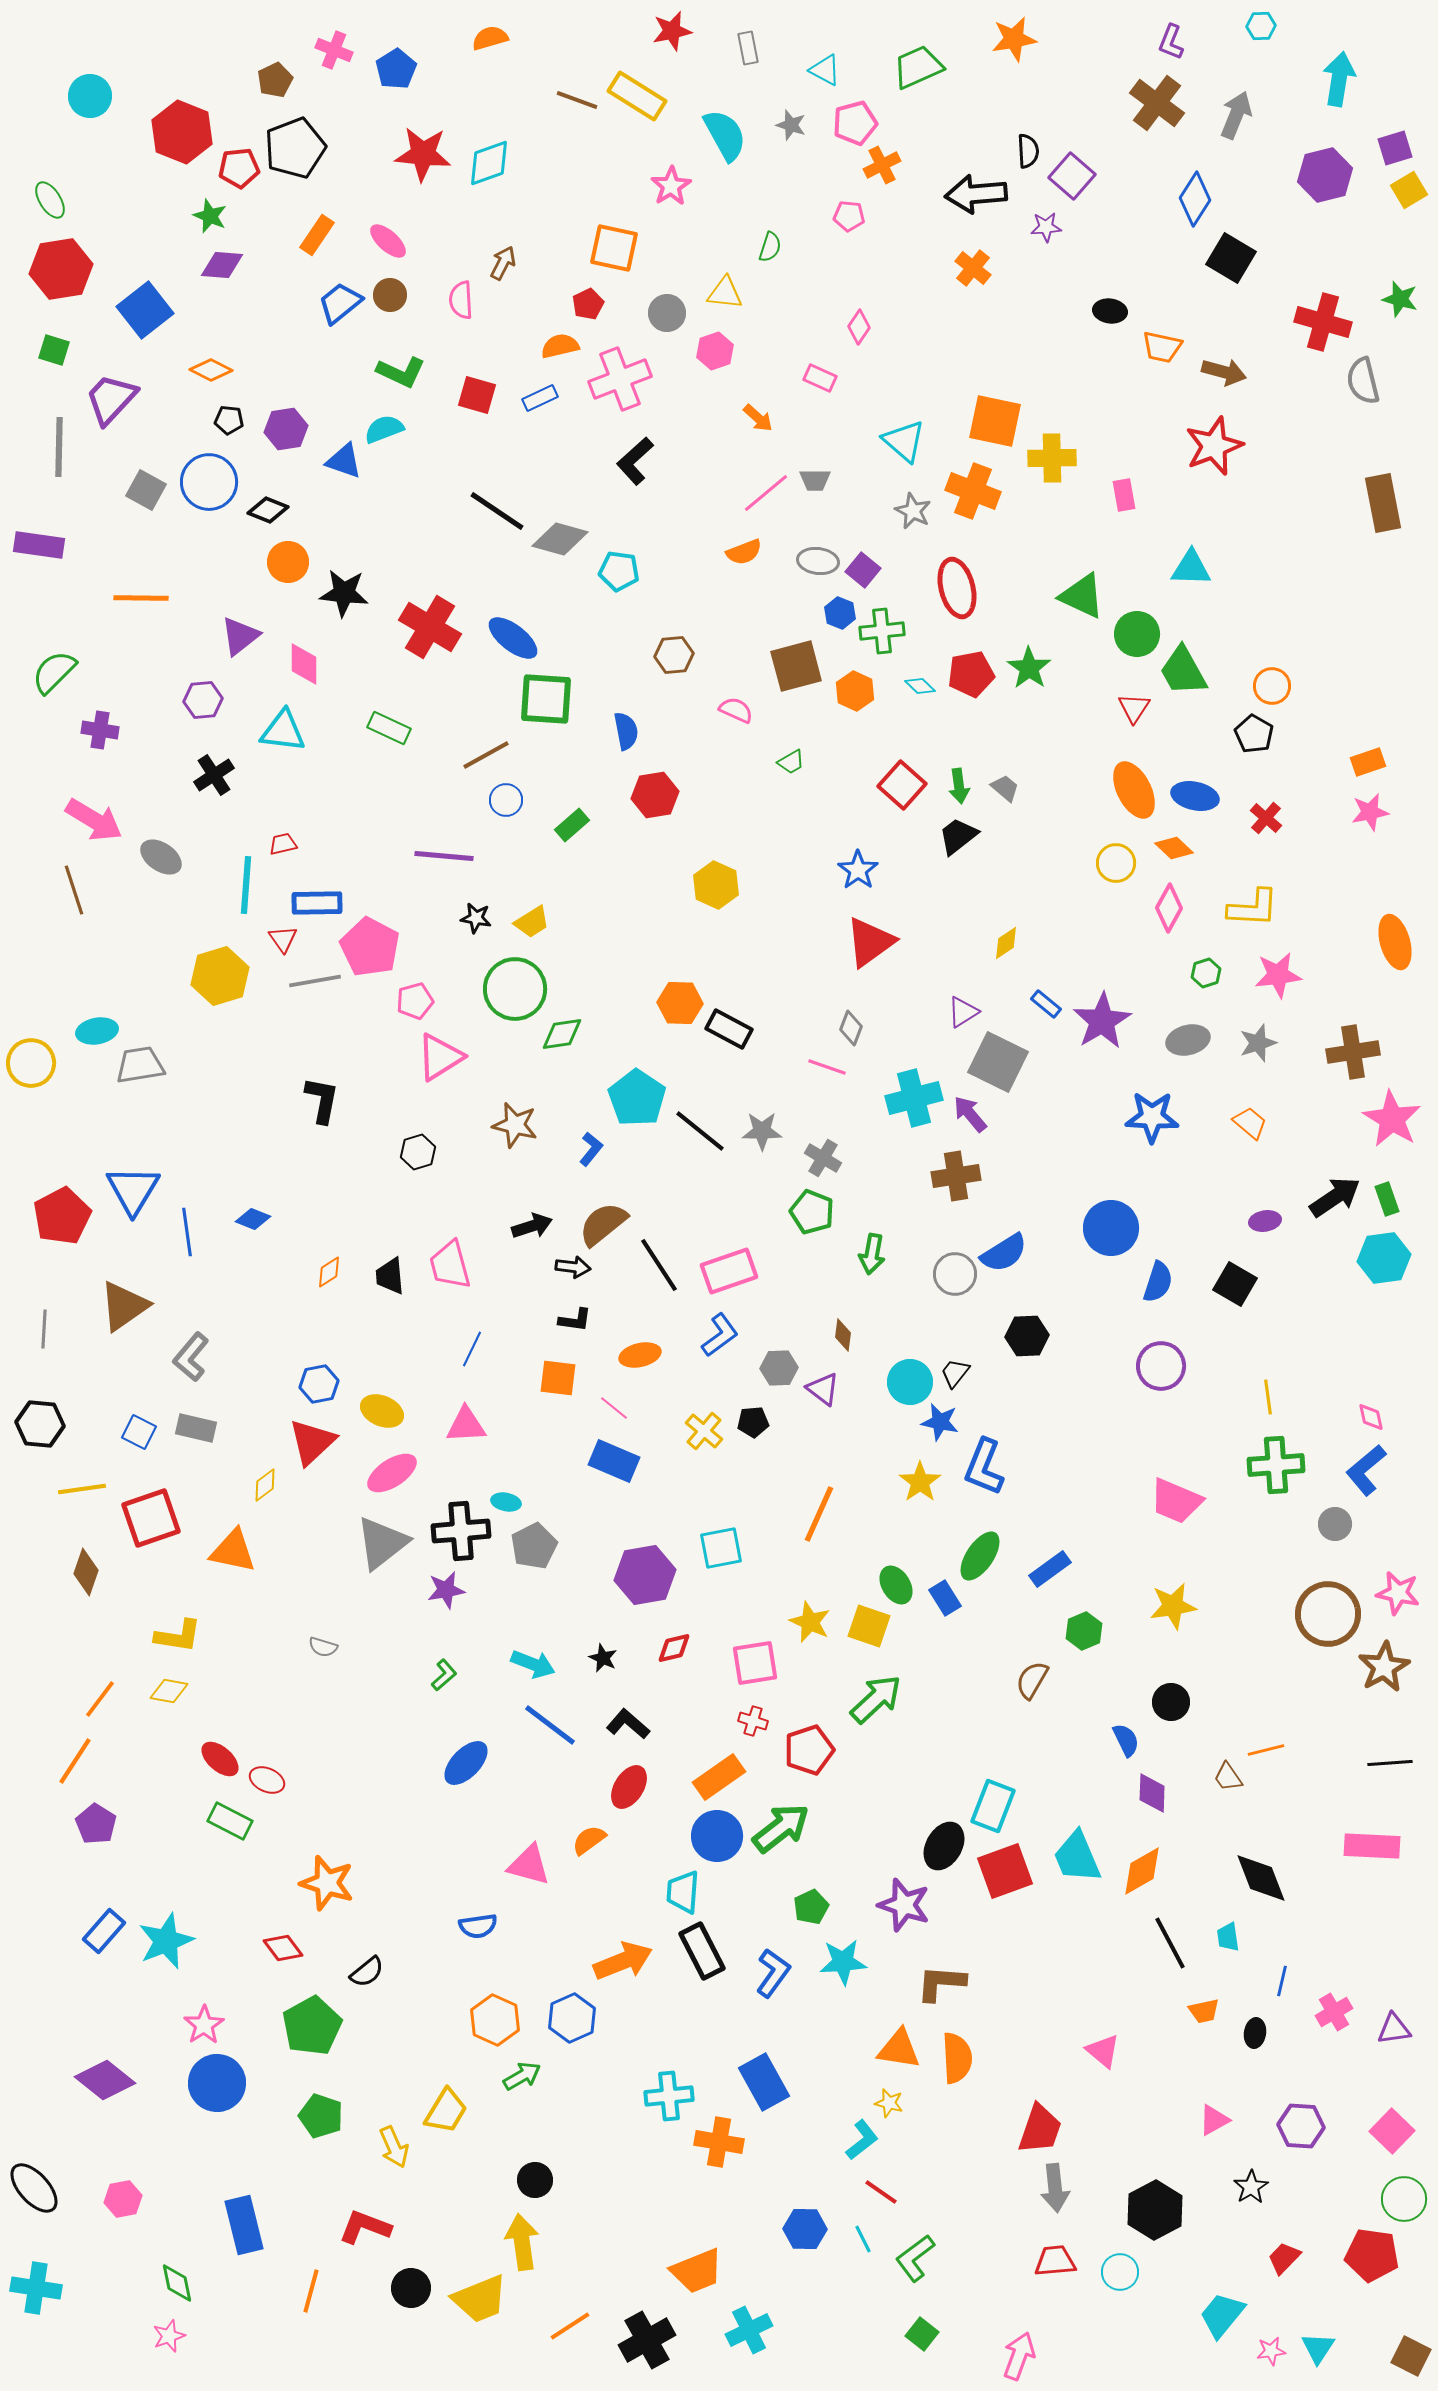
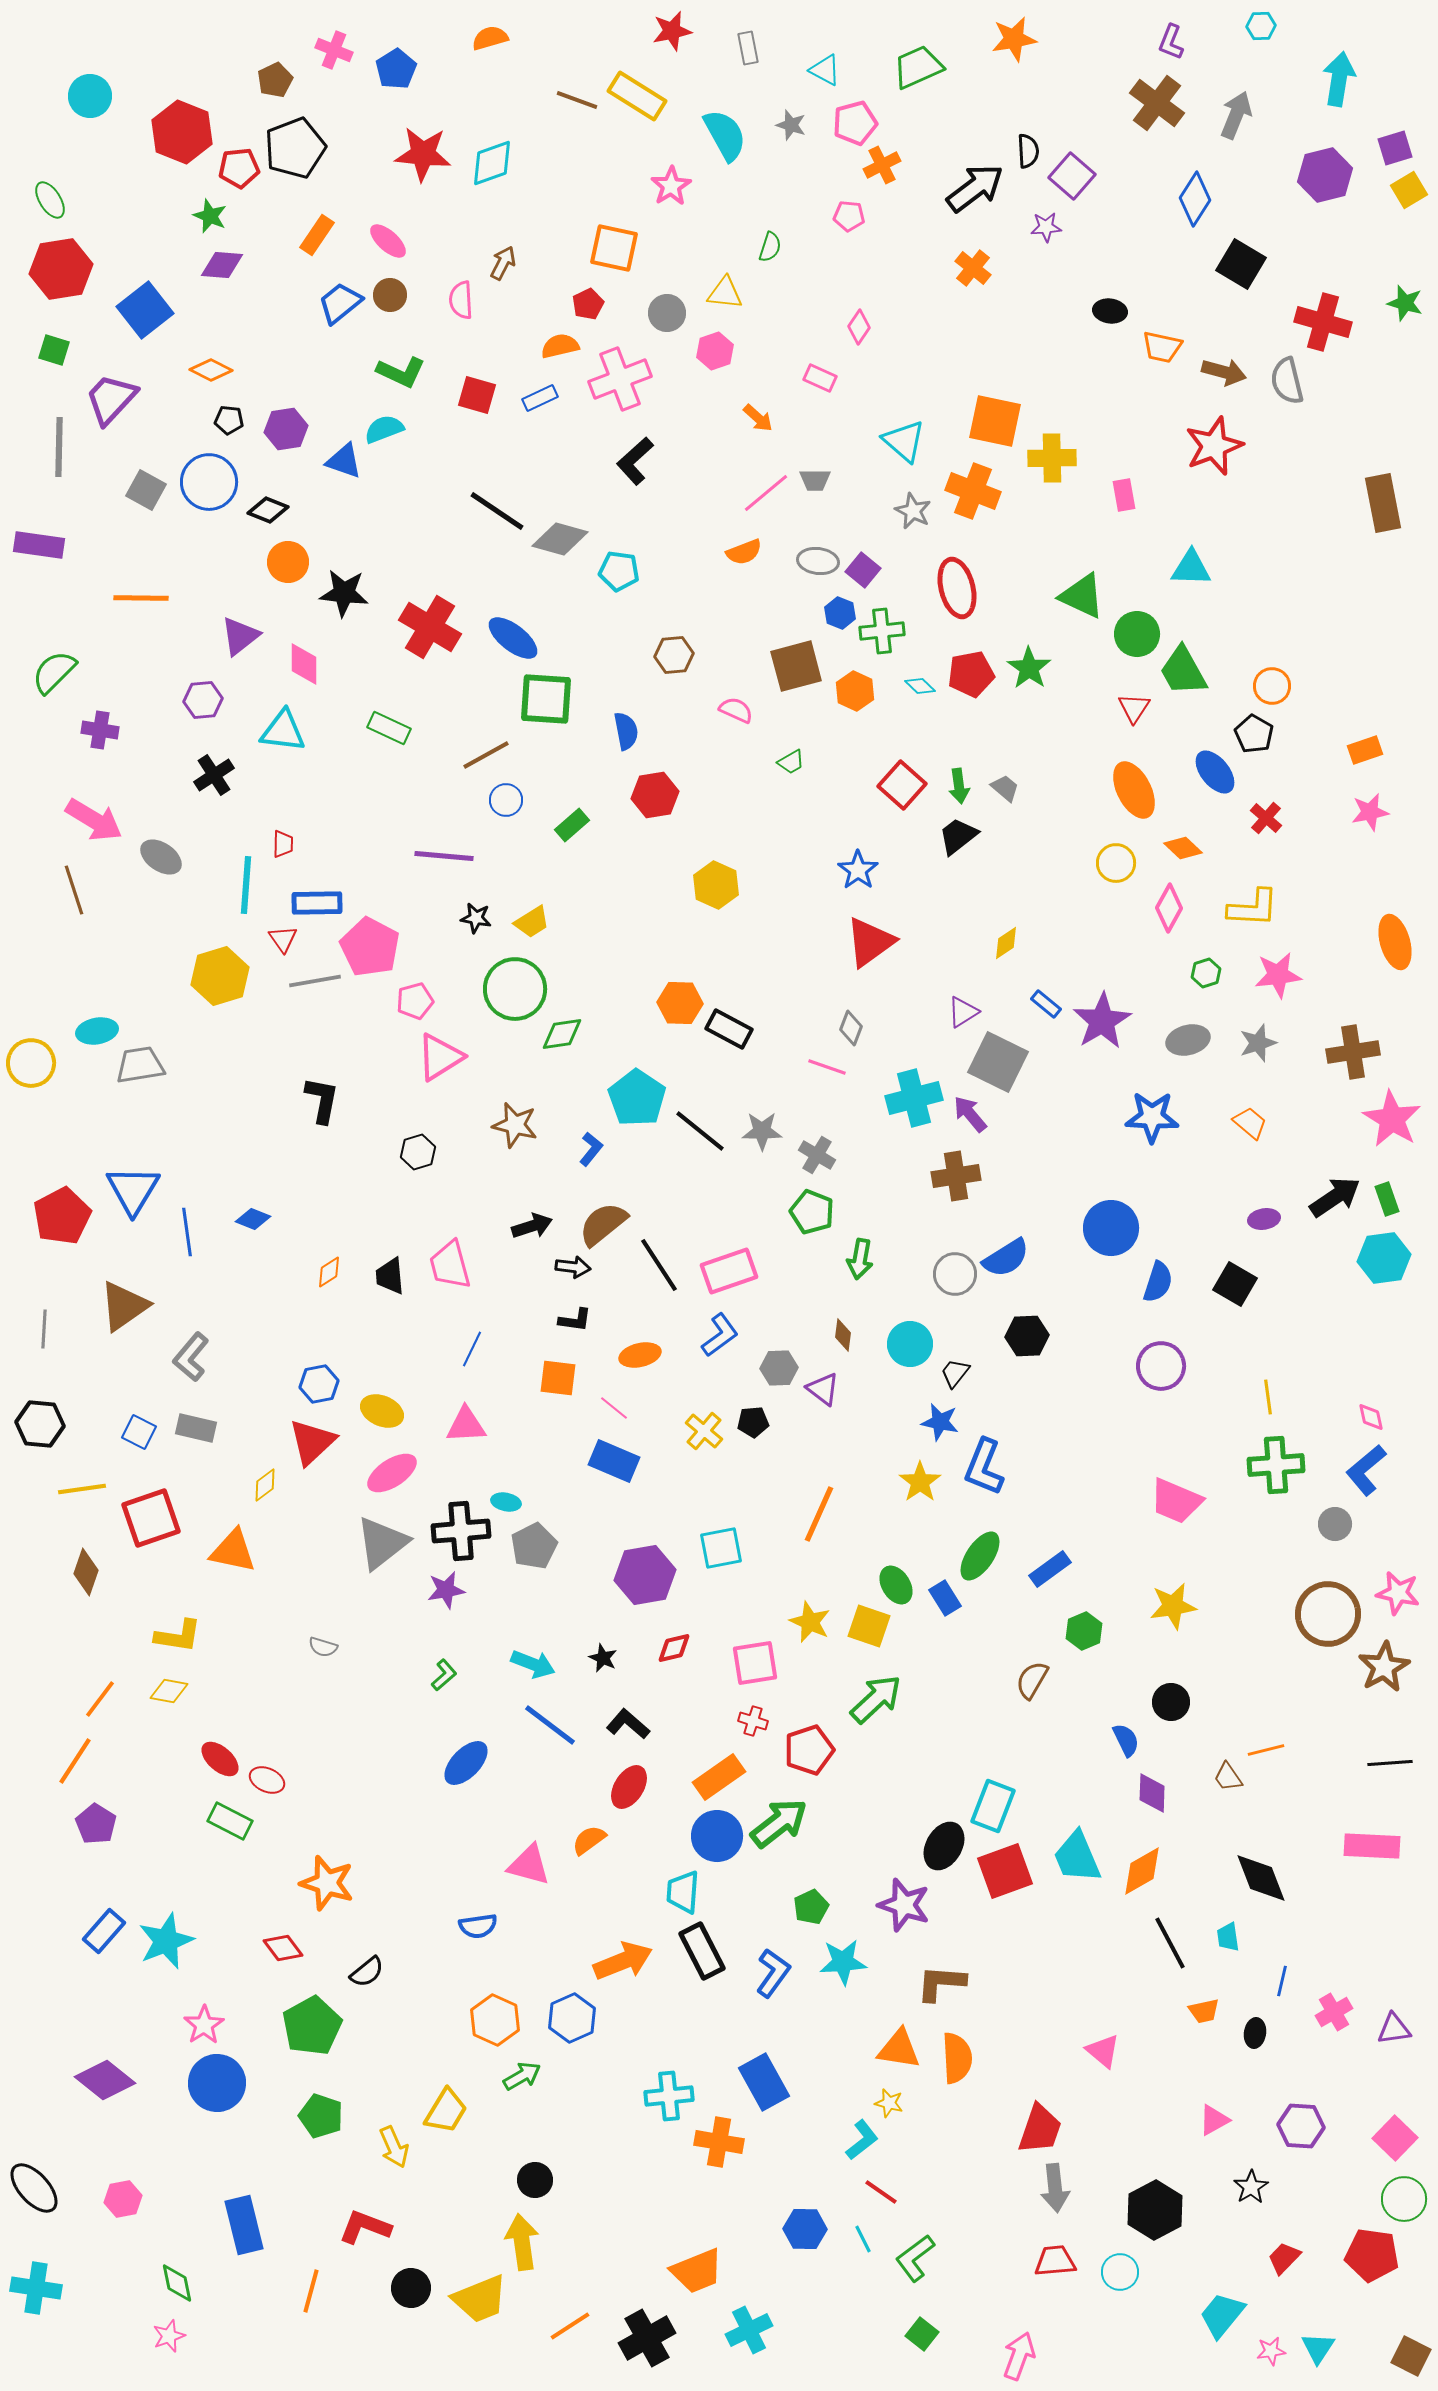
cyan diamond at (489, 163): moved 3 px right
black arrow at (976, 194): moved 1 px left, 6 px up; rotated 148 degrees clockwise
black square at (1231, 258): moved 10 px right, 6 px down
green star at (1400, 299): moved 5 px right, 4 px down
gray semicircle at (1363, 381): moved 76 px left
orange rectangle at (1368, 762): moved 3 px left, 12 px up
blue ellipse at (1195, 796): moved 20 px right, 24 px up; rotated 39 degrees clockwise
red trapezoid at (283, 844): rotated 104 degrees clockwise
orange diamond at (1174, 848): moved 9 px right
gray cross at (823, 1158): moved 6 px left, 3 px up
purple ellipse at (1265, 1221): moved 1 px left, 2 px up
blue semicircle at (1004, 1253): moved 2 px right, 5 px down
green arrow at (872, 1254): moved 12 px left, 5 px down
cyan circle at (910, 1382): moved 38 px up
green arrow at (781, 1828): moved 2 px left, 5 px up
pink square at (1392, 2131): moved 3 px right, 7 px down
black cross at (647, 2340): moved 2 px up
